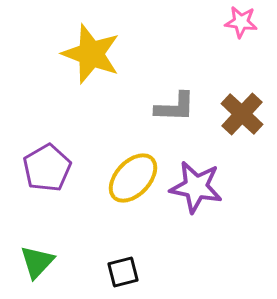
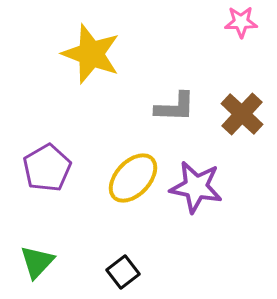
pink star: rotated 8 degrees counterclockwise
black square: rotated 24 degrees counterclockwise
